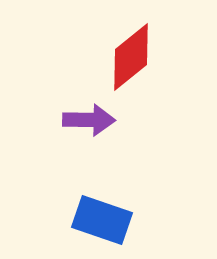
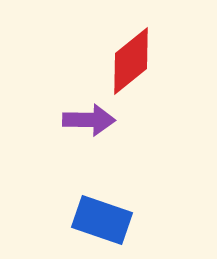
red diamond: moved 4 px down
